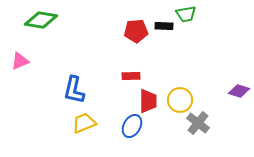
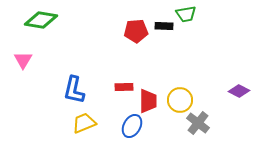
pink triangle: moved 3 px right, 1 px up; rotated 36 degrees counterclockwise
red rectangle: moved 7 px left, 11 px down
purple diamond: rotated 10 degrees clockwise
